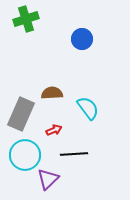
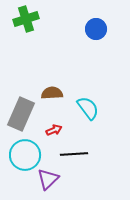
blue circle: moved 14 px right, 10 px up
